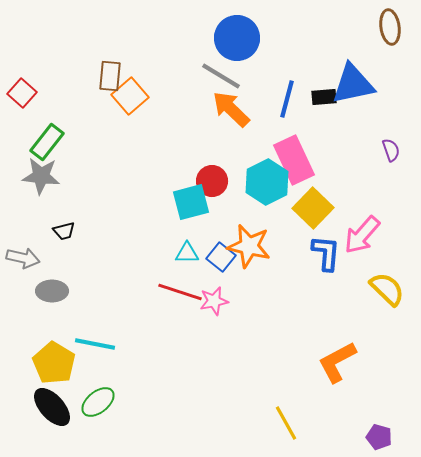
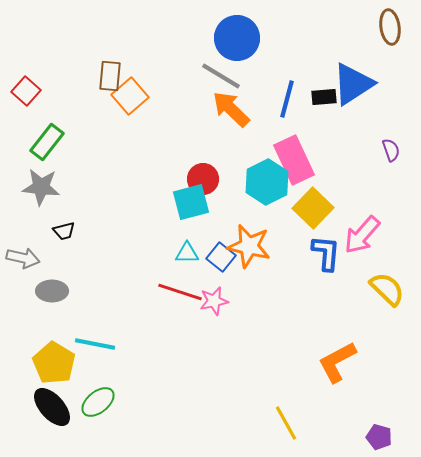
blue triangle: rotated 21 degrees counterclockwise
red square: moved 4 px right, 2 px up
gray star: moved 11 px down
red circle: moved 9 px left, 2 px up
